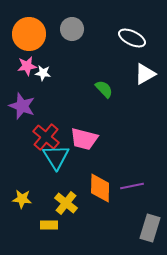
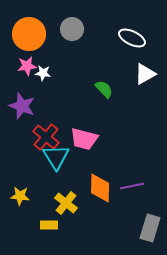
yellow star: moved 2 px left, 3 px up
